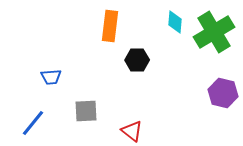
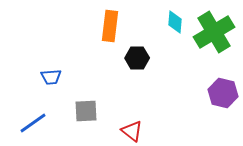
black hexagon: moved 2 px up
blue line: rotated 16 degrees clockwise
